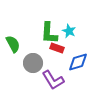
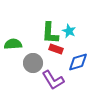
green L-shape: moved 1 px right
green semicircle: rotated 66 degrees counterclockwise
red rectangle: moved 1 px left, 1 px down
